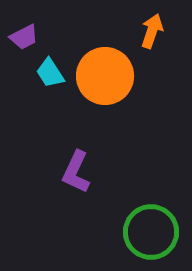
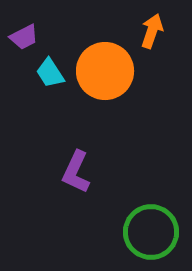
orange circle: moved 5 px up
